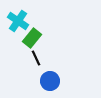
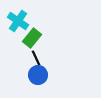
blue circle: moved 12 px left, 6 px up
